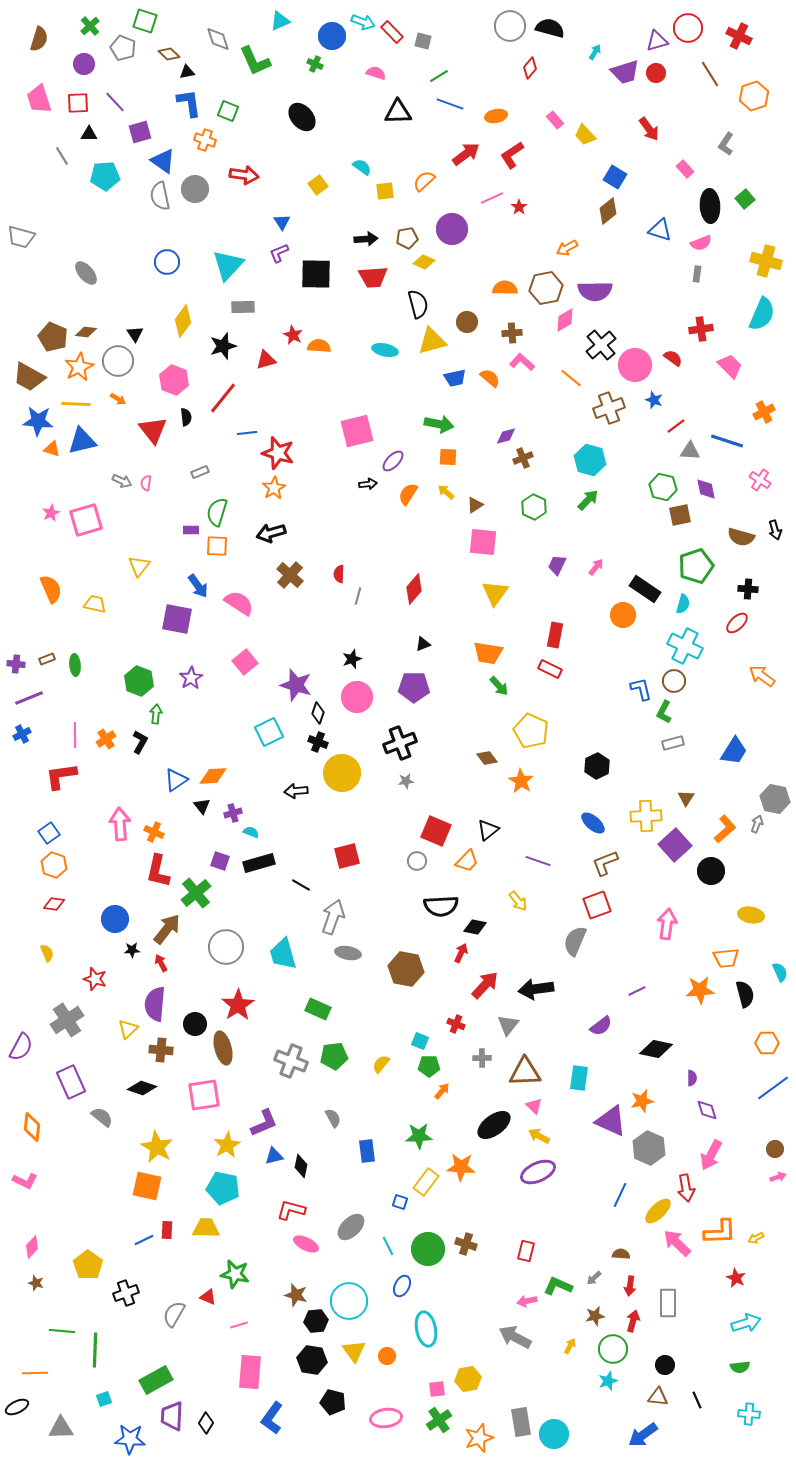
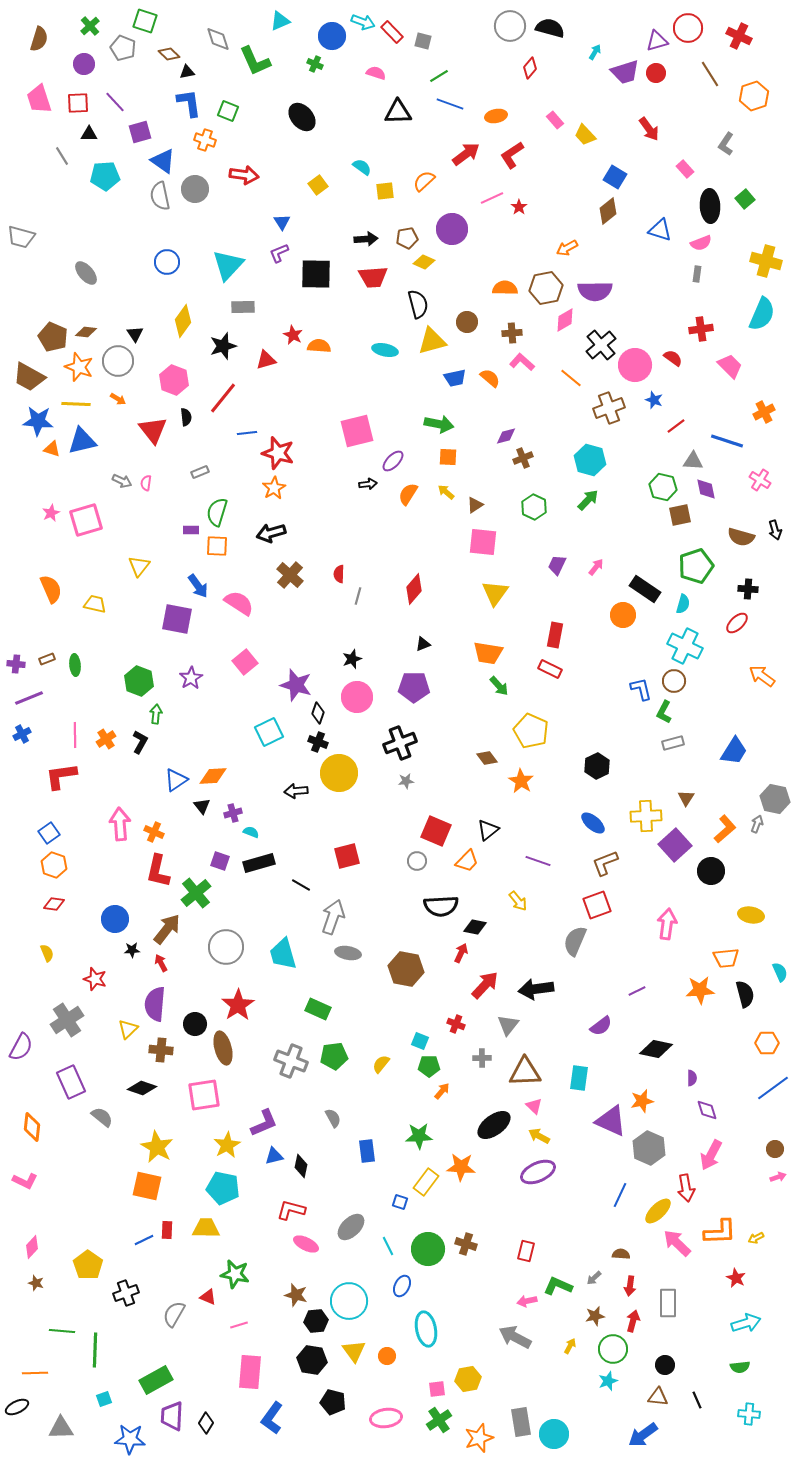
orange star at (79, 367): rotated 24 degrees counterclockwise
gray triangle at (690, 451): moved 3 px right, 10 px down
yellow circle at (342, 773): moved 3 px left
